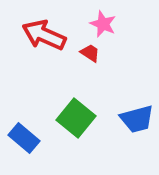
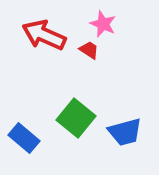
red trapezoid: moved 1 px left, 3 px up
blue trapezoid: moved 12 px left, 13 px down
